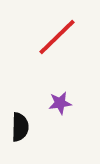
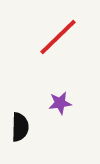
red line: moved 1 px right
